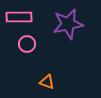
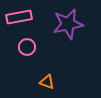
pink rectangle: rotated 10 degrees counterclockwise
pink circle: moved 3 px down
